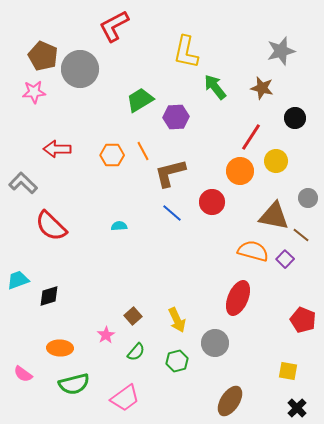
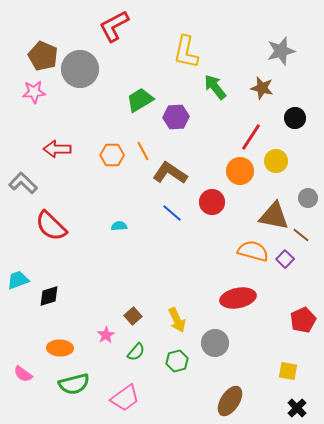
brown L-shape at (170, 173): rotated 48 degrees clockwise
red ellipse at (238, 298): rotated 56 degrees clockwise
red pentagon at (303, 320): rotated 25 degrees clockwise
